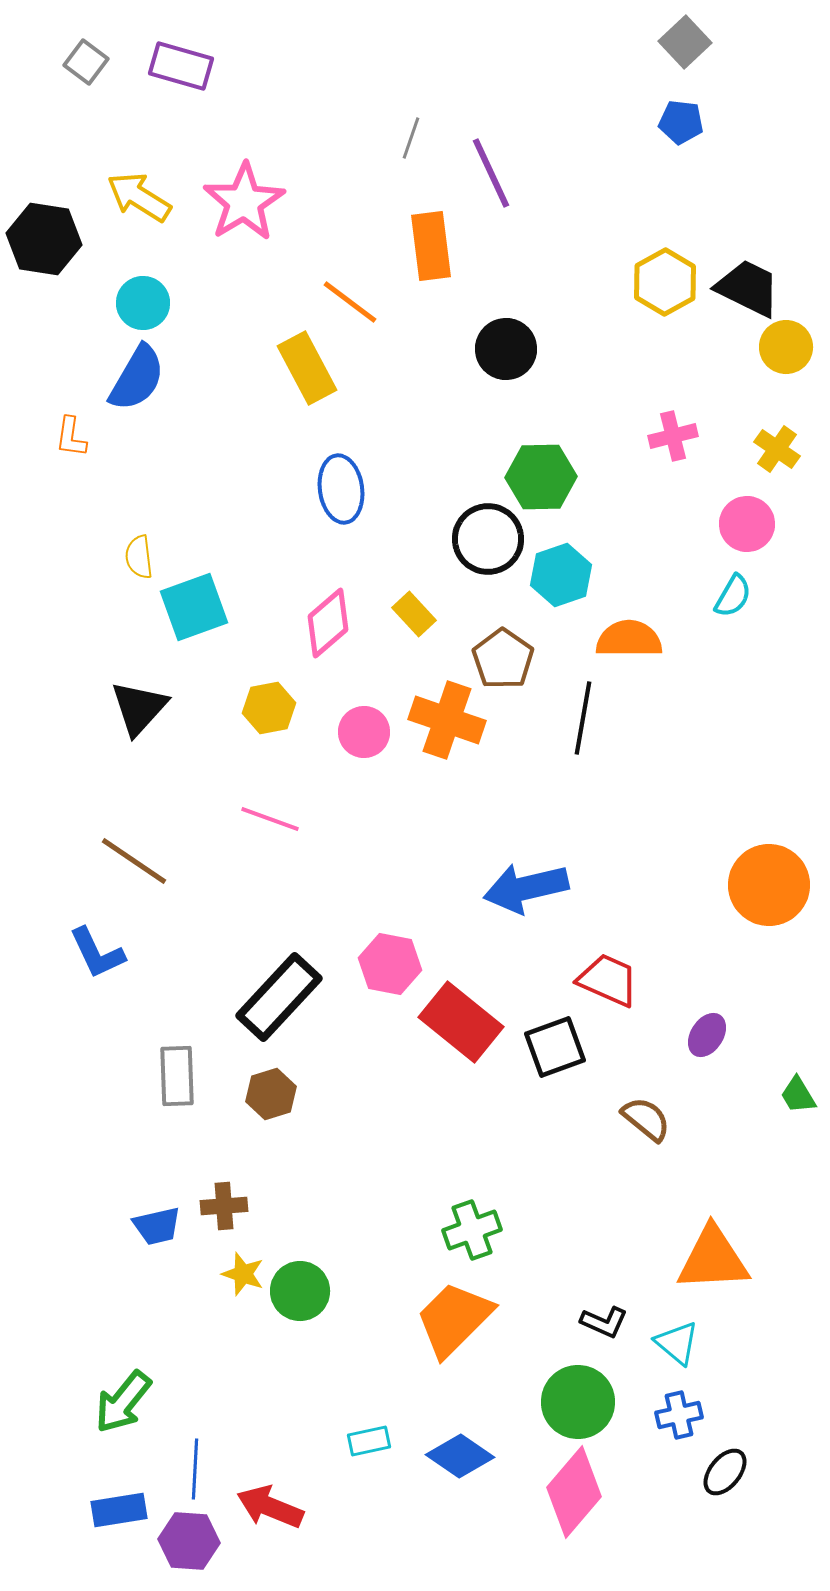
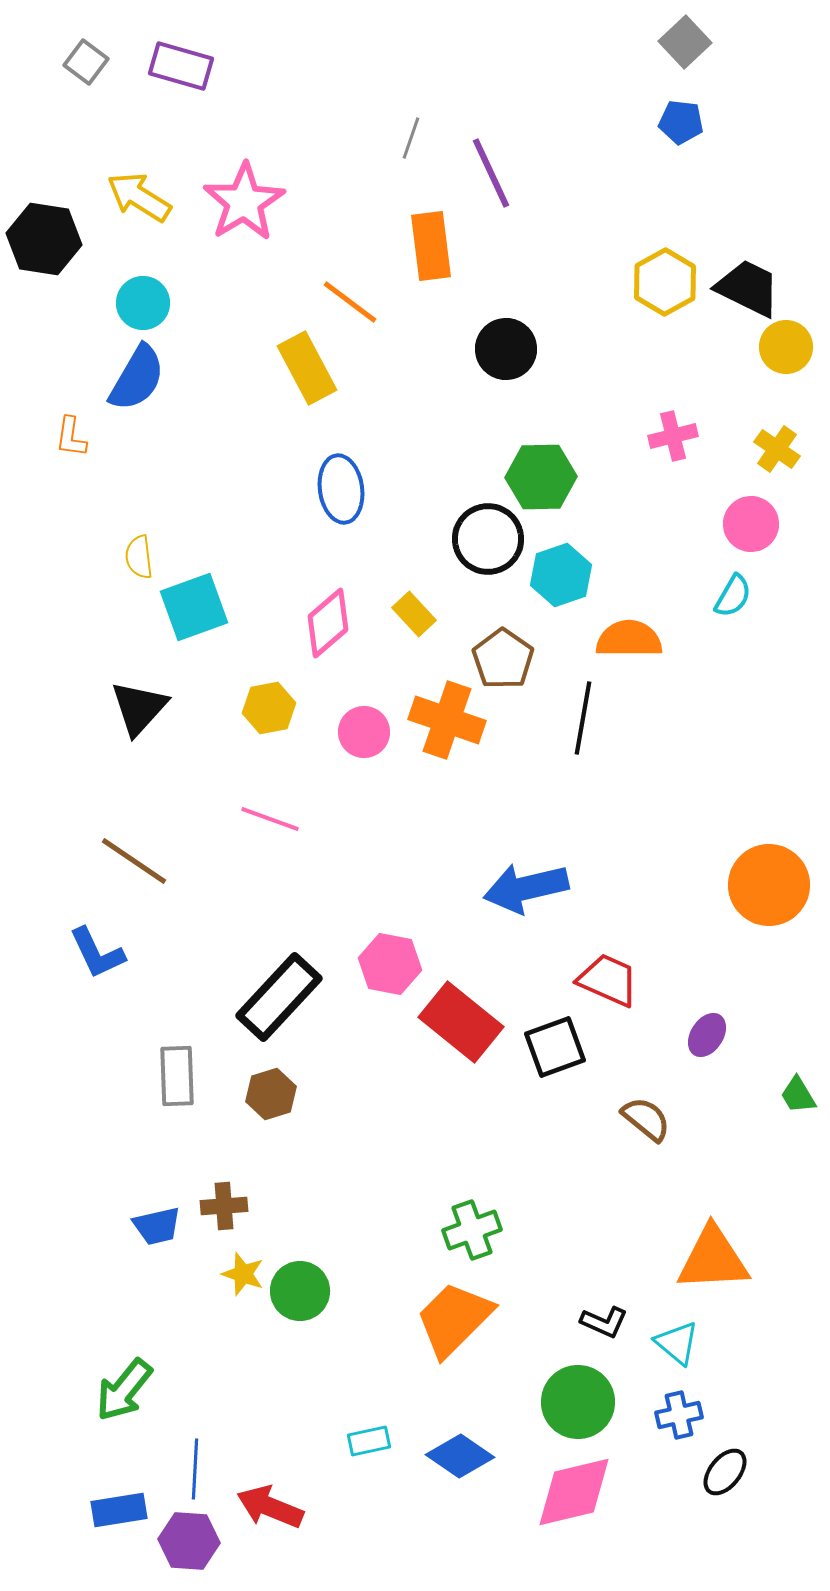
pink circle at (747, 524): moved 4 px right
green arrow at (123, 1402): moved 1 px right, 12 px up
pink diamond at (574, 1492): rotated 36 degrees clockwise
